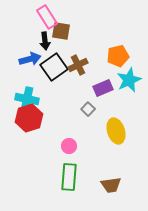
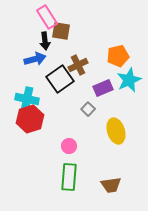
blue arrow: moved 5 px right
black square: moved 6 px right, 12 px down
red hexagon: moved 1 px right, 1 px down
